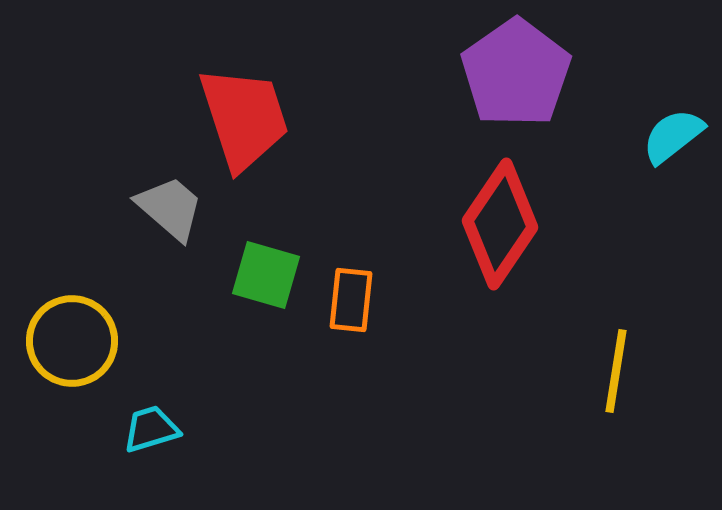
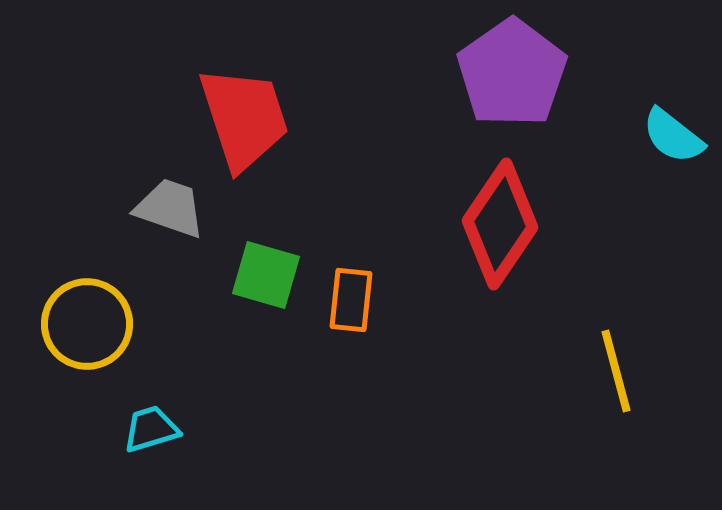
purple pentagon: moved 4 px left
cyan semicircle: rotated 104 degrees counterclockwise
gray trapezoid: rotated 22 degrees counterclockwise
yellow circle: moved 15 px right, 17 px up
yellow line: rotated 24 degrees counterclockwise
